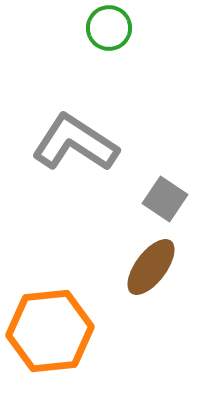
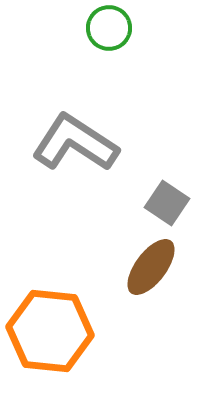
gray square: moved 2 px right, 4 px down
orange hexagon: rotated 12 degrees clockwise
